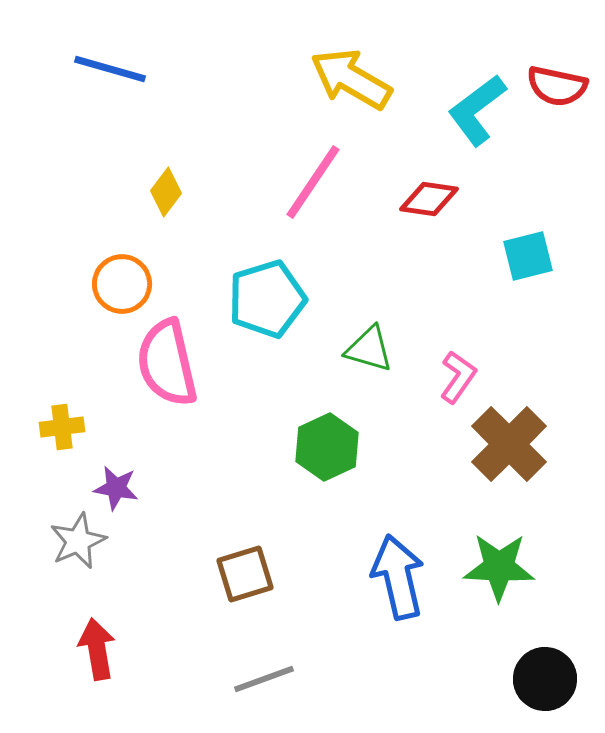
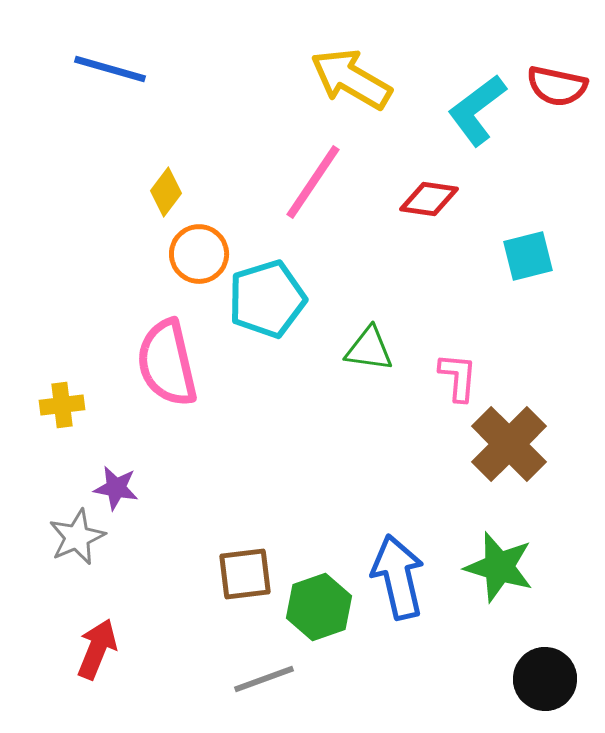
orange circle: moved 77 px right, 30 px up
green triangle: rotated 8 degrees counterclockwise
pink L-shape: rotated 30 degrees counterclockwise
yellow cross: moved 22 px up
green hexagon: moved 8 px left, 160 px down; rotated 6 degrees clockwise
gray star: moved 1 px left, 4 px up
green star: rotated 14 degrees clockwise
brown square: rotated 10 degrees clockwise
red arrow: rotated 32 degrees clockwise
